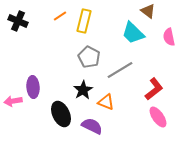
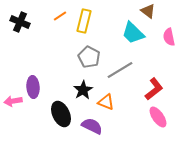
black cross: moved 2 px right, 1 px down
